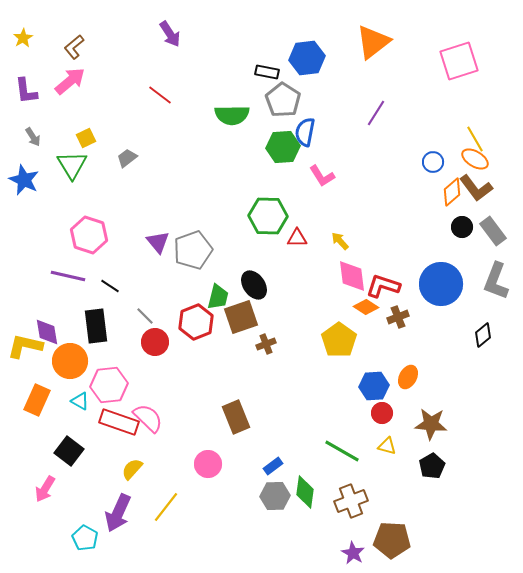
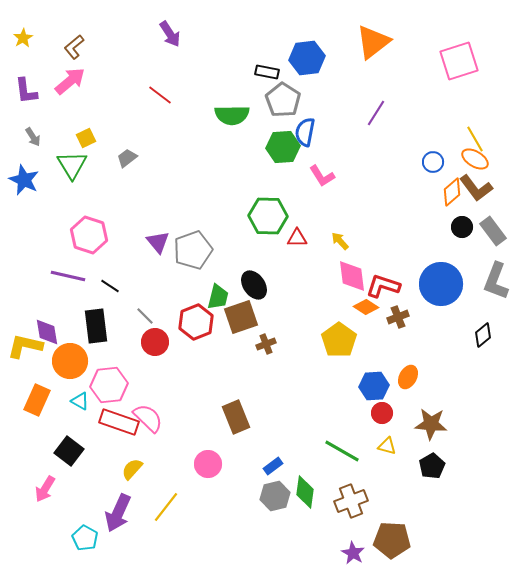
gray hexagon at (275, 496): rotated 12 degrees counterclockwise
